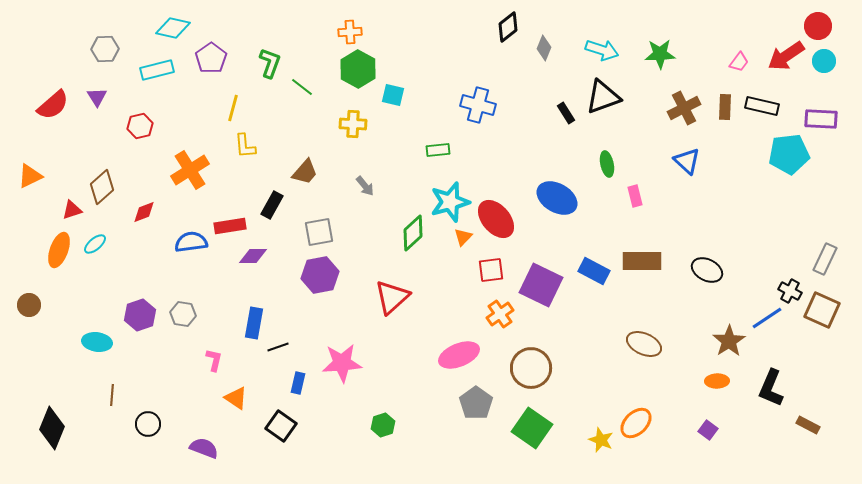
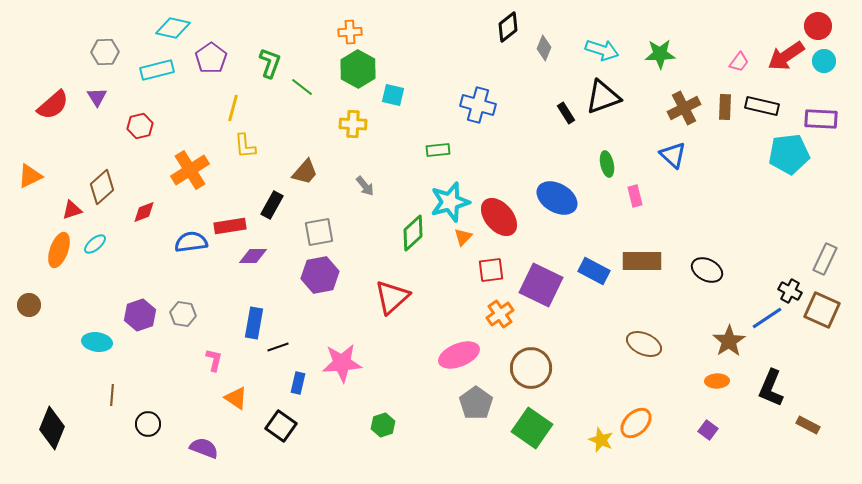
gray hexagon at (105, 49): moved 3 px down
blue triangle at (687, 161): moved 14 px left, 6 px up
red ellipse at (496, 219): moved 3 px right, 2 px up
